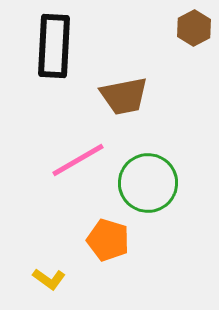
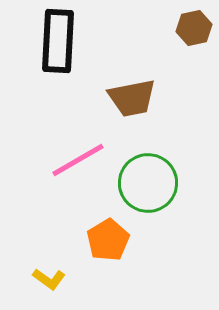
brown hexagon: rotated 16 degrees clockwise
black rectangle: moved 4 px right, 5 px up
brown trapezoid: moved 8 px right, 2 px down
orange pentagon: rotated 24 degrees clockwise
